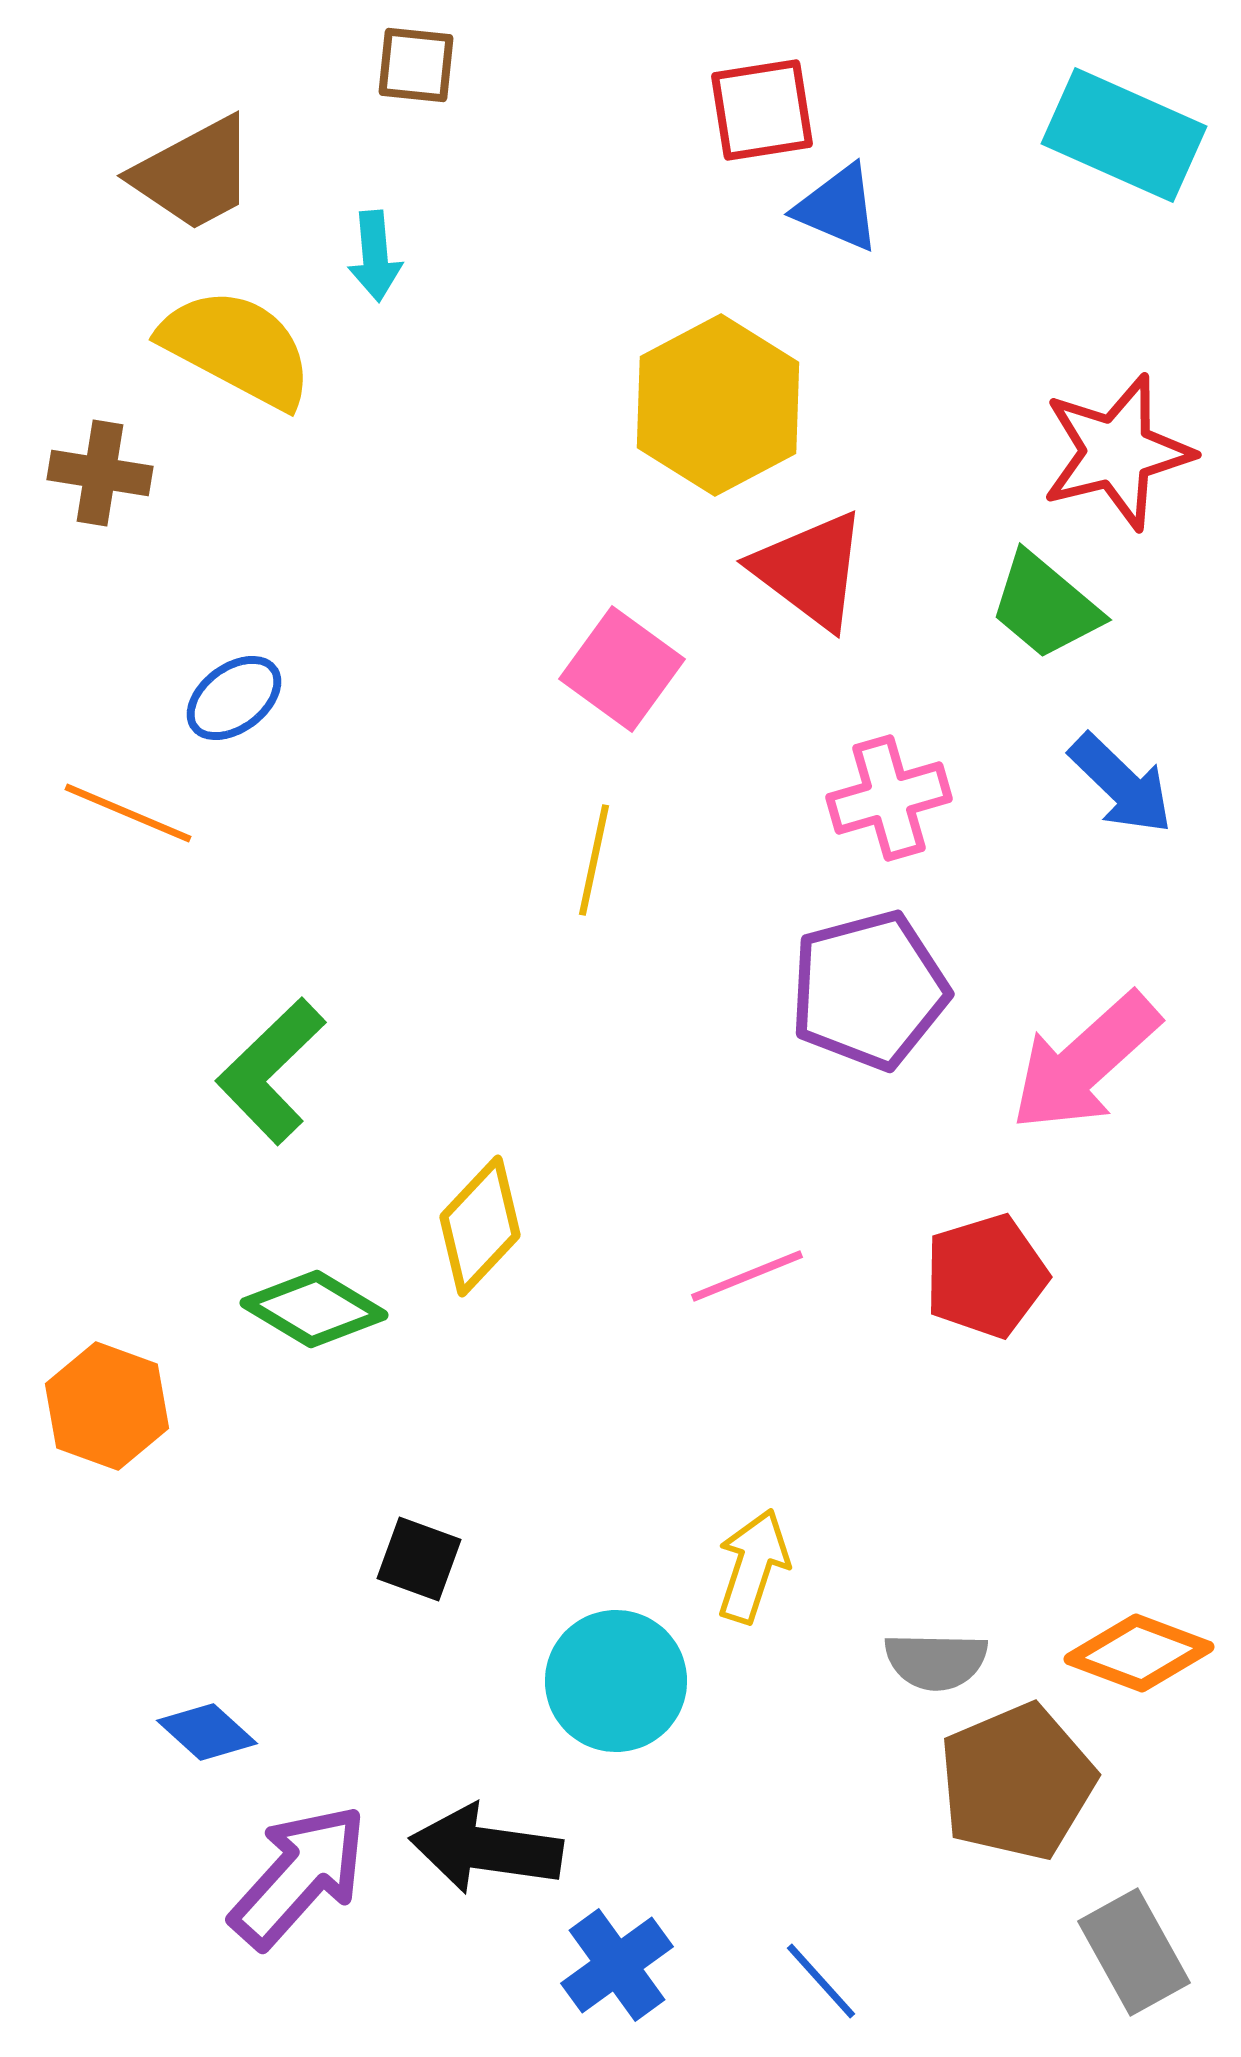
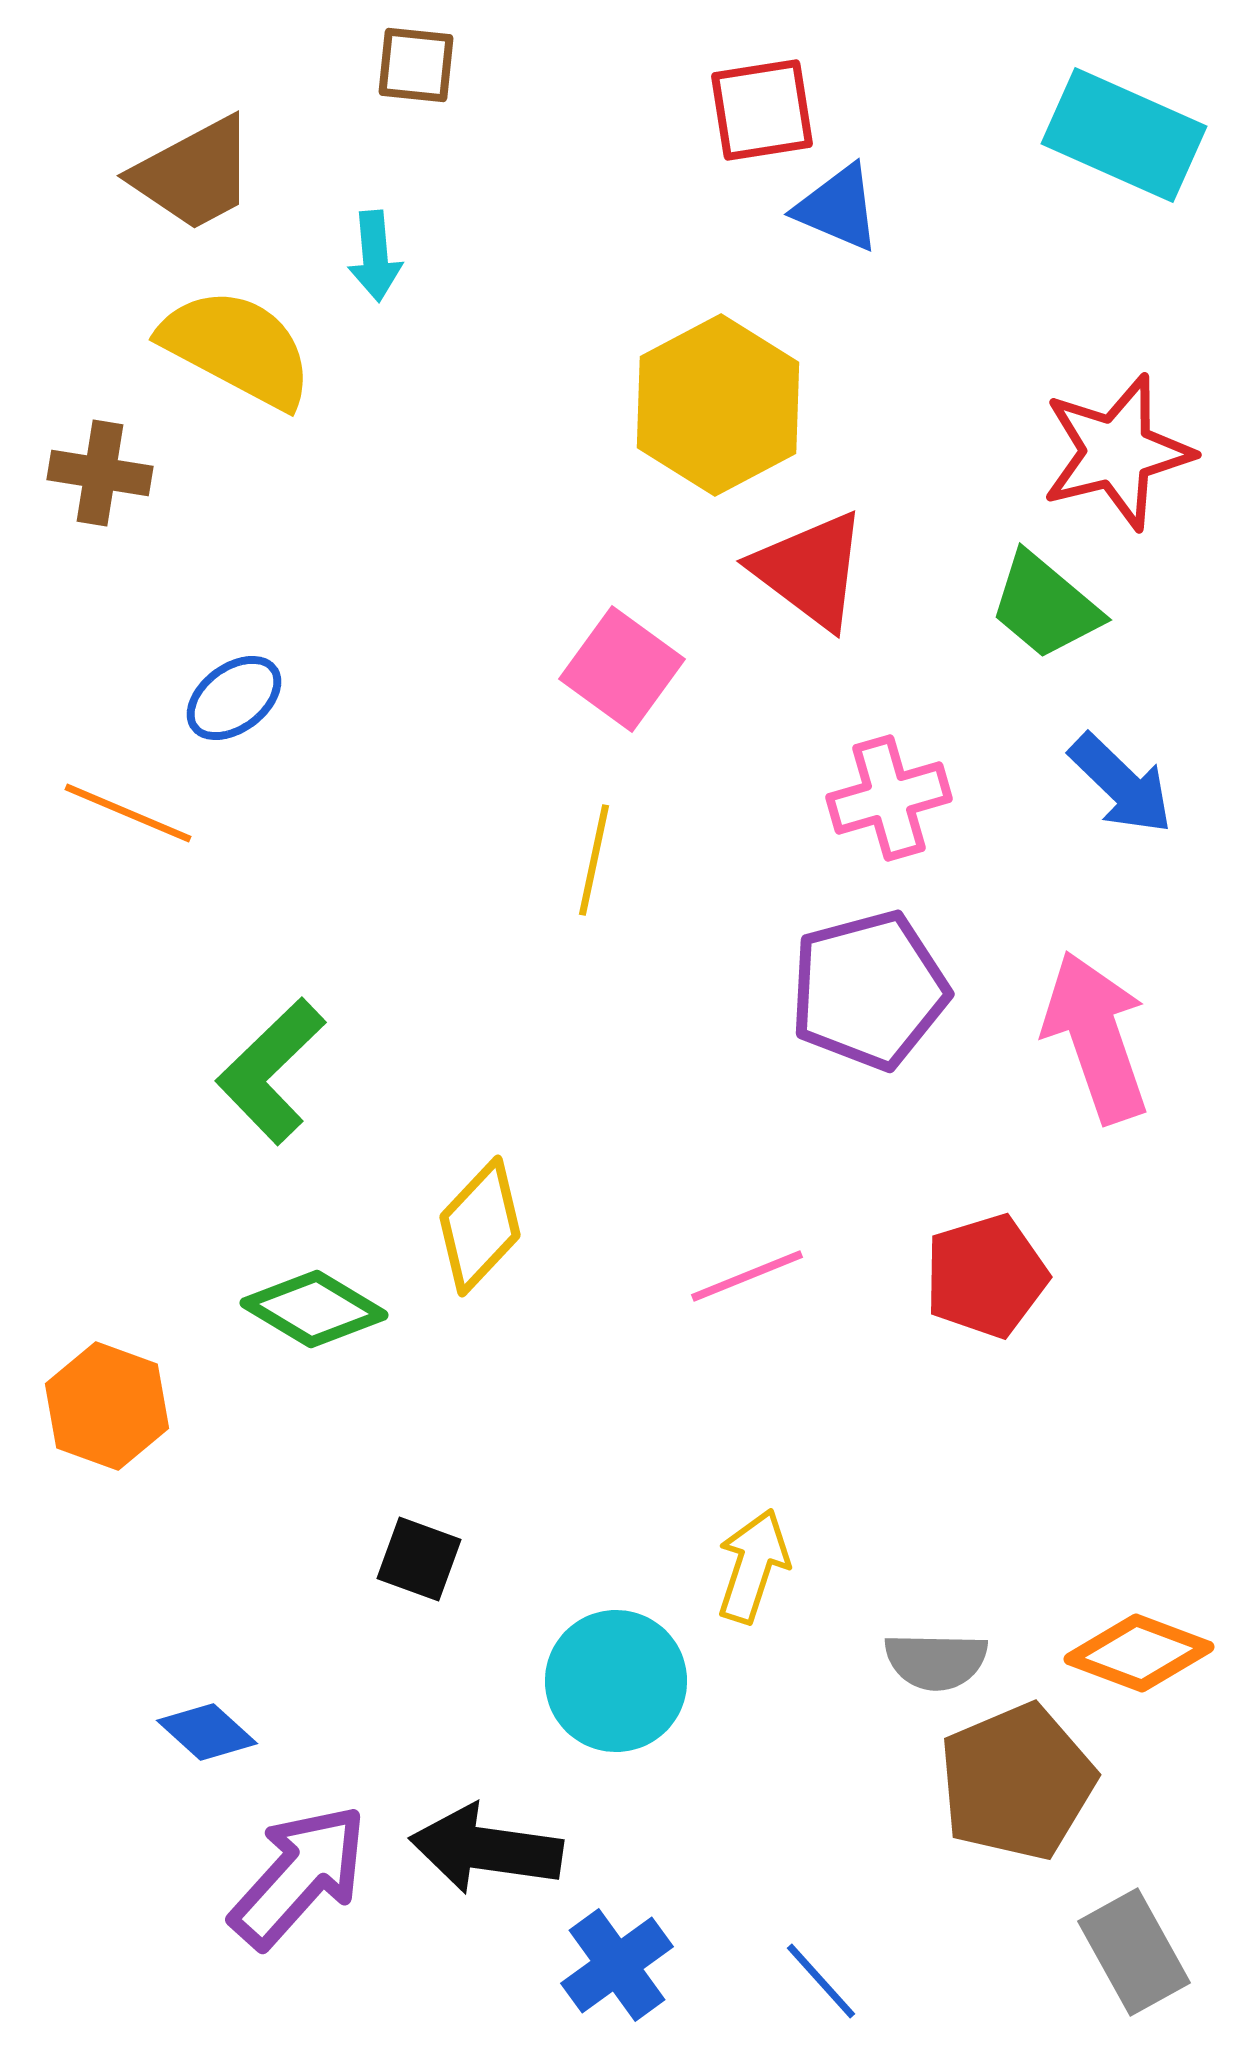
pink arrow: moved 11 px right, 25 px up; rotated 113 degrees clockwise
